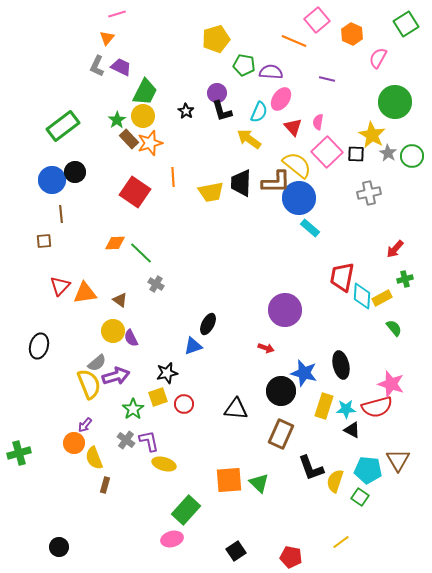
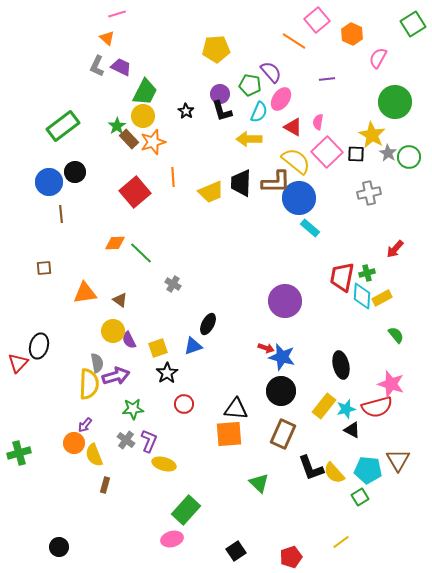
green square at (406, 24): moved 7 px right
orange triangle at (107, 38): rotated 28 degrees counterclockwise
yellow pentagon at (216, 39): moved 10 px down; rotated 12 degrees clockwise
orange line at (294, 41): rotated 10 degrees clockwise
green pentagon at (244, 65): moved 6 px right, 20 px down
purple semicircle at (271, 72): rotated 45 degrees clockwise
purple line at (327, 79): rotated 21 degrees counterclockwise
purple circle at (217, 93): moved 3 px right, 1 px down
green star at (117, 120): moved 6 px down
red triangle at (293, 127): rotated 18 degrees counterclockwise
yellow arrow at (249, 139): rotated 35 degrees counterclockwise
orange star at (150, 143): moved 3 px right, 1 px up
green circle at (412, 156): moved 3 px left, 1 px down
yellow semicircle at (297, 165): moved 1 px left, 4 px up
blue circle at (52, 180): moved 3 px left, 2 px down
red square at (135, 192): rotated 16 degrees clockwise
yellow trapezoid at (211, 192): rotated 12 degrees counterclockwise
brown square at (44, 241): moved 27 px down
green cross at (405, 279): moved 38 px left, 6 px up
gray cross at (156, 284): moved 17 px right
red triangle at (60, 286): moved 42 px left, 77 px down
purple circle at (285, 310): moved 9 px up
green semicircle at (394, 328): moved 2 px right, 7 px down
purple semicircle at (131, 338): moved 2 px left, 2 px down
gray semicircle at (97, 363): rotated 60 degrees counterclockwise
black star at (167, 373): rotated 20 degrees counterclockwise
blue star at (304, 373): moved 22 px left, 16 px up
yellow semicircle at (89, 384): rotated 24 degrees clockwise
yellow square at (158, 397): moved 49 px up
yellow rectangle at (324, 406): rotated 20 degrees clockwise
green star at (133, 409): rotated 30 degrees clockwise
cyan star at (346, 409): rotated 12 degrees counterclockwise
brown rectangle at (281, 434): moved 2 px right
purple L-shape at (149, 441): rotated 35 degrees clockwise
yellow semicircle at (94, 458): moved 3 px up
orange square at (229, 480): moved 46 px up
yellow semicircle at (335, 481): moved 1 px left, 8 px up; rotated 60 degrees counterclockwise
green square at (360, 497): rotated 24 degrees clockwise
red pentagon at (291, 557): rotated 30 degrees counterclockwise
